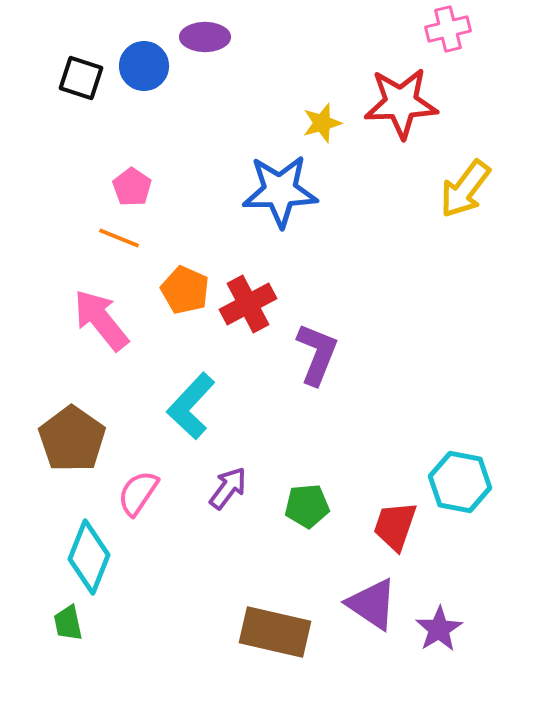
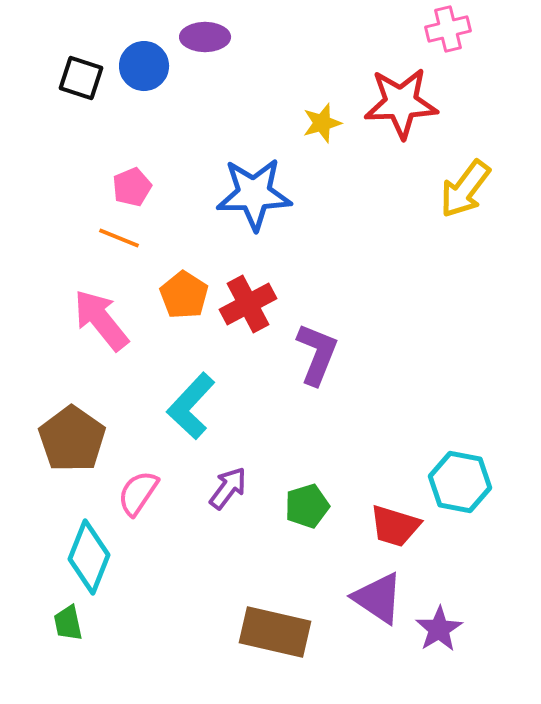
pink pentagon: rotated 15 degrees clockwise
blue star: moved 26 px left, 3 px down
orange pentagon: moved 1 px left, 5 px down; rotated 9 degrees clockwise
green pentagon: rotated 12 degrees counterclockwise
red trapezoid: rotated 92 degrees counterclockwise
purple triangle: moved 6 px right, 6 px up
